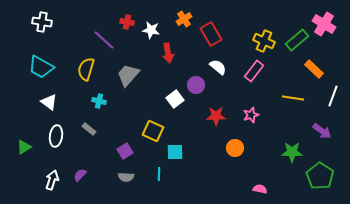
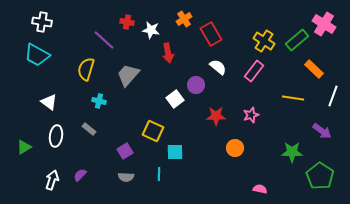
yellow cross: rotated 10 degrees clockwise
cyan trapezoid: moved 4 px left, 12 px up
